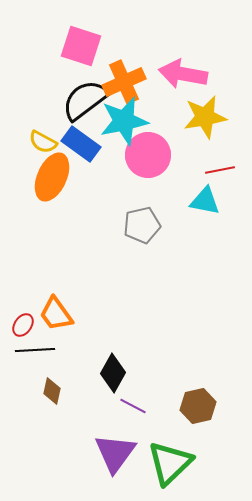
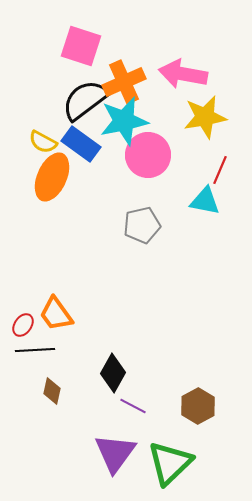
red line: rotated 56 degrees counterclockwise
brown hexagon: rotated 16 degrees counterclockwise
